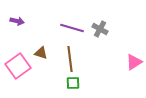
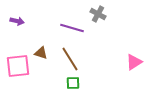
gray cross: moved 2 px left, 15 px up
brown line: rotated 25 degrees counterclockwise
pink square: rotated 30 degrees clockwise
